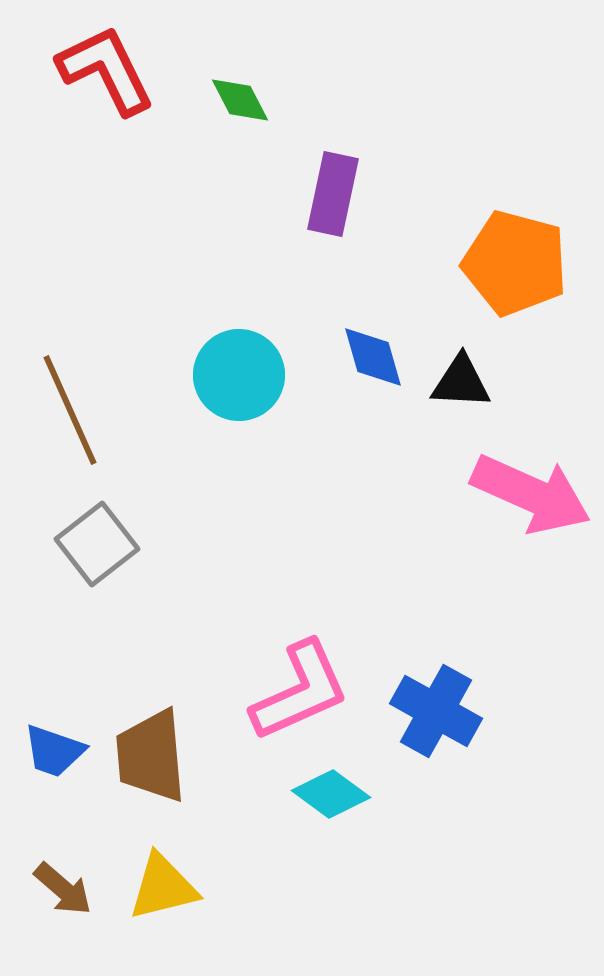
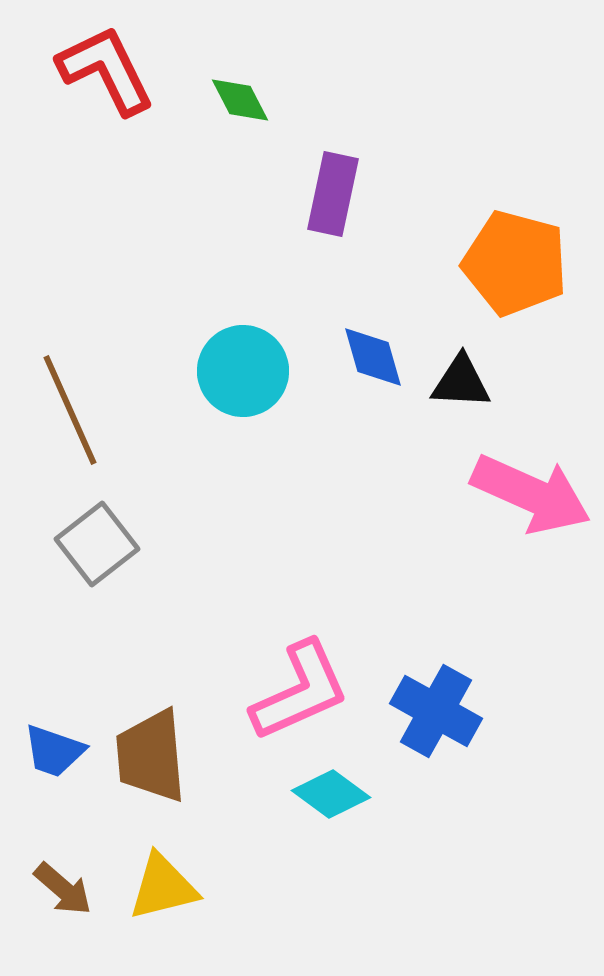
cyan circle: moved 4 px right, 4 px up
